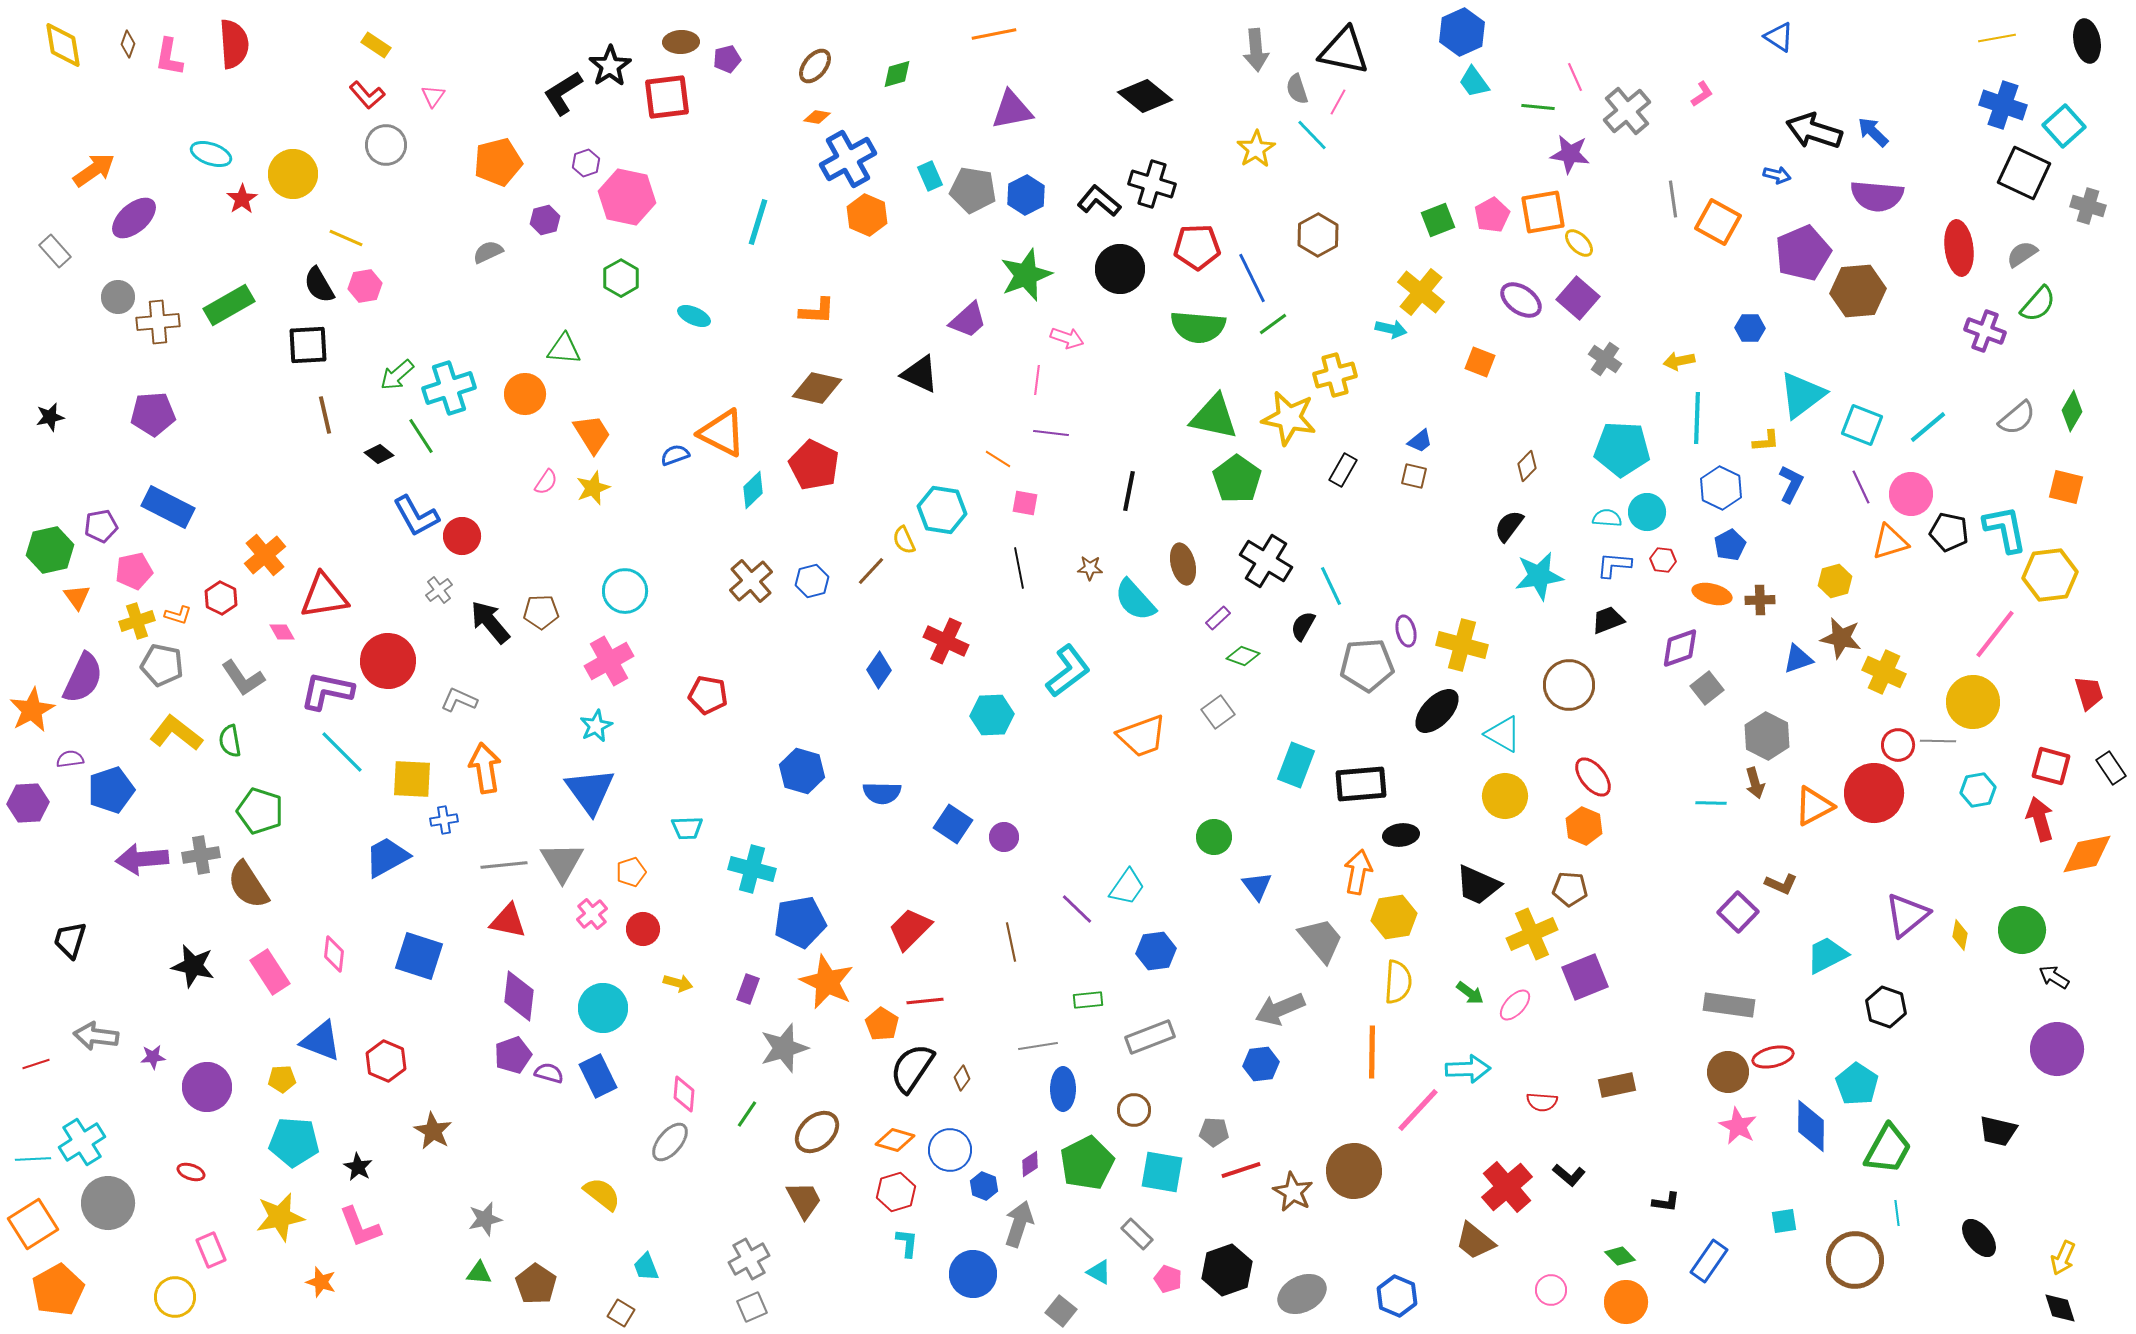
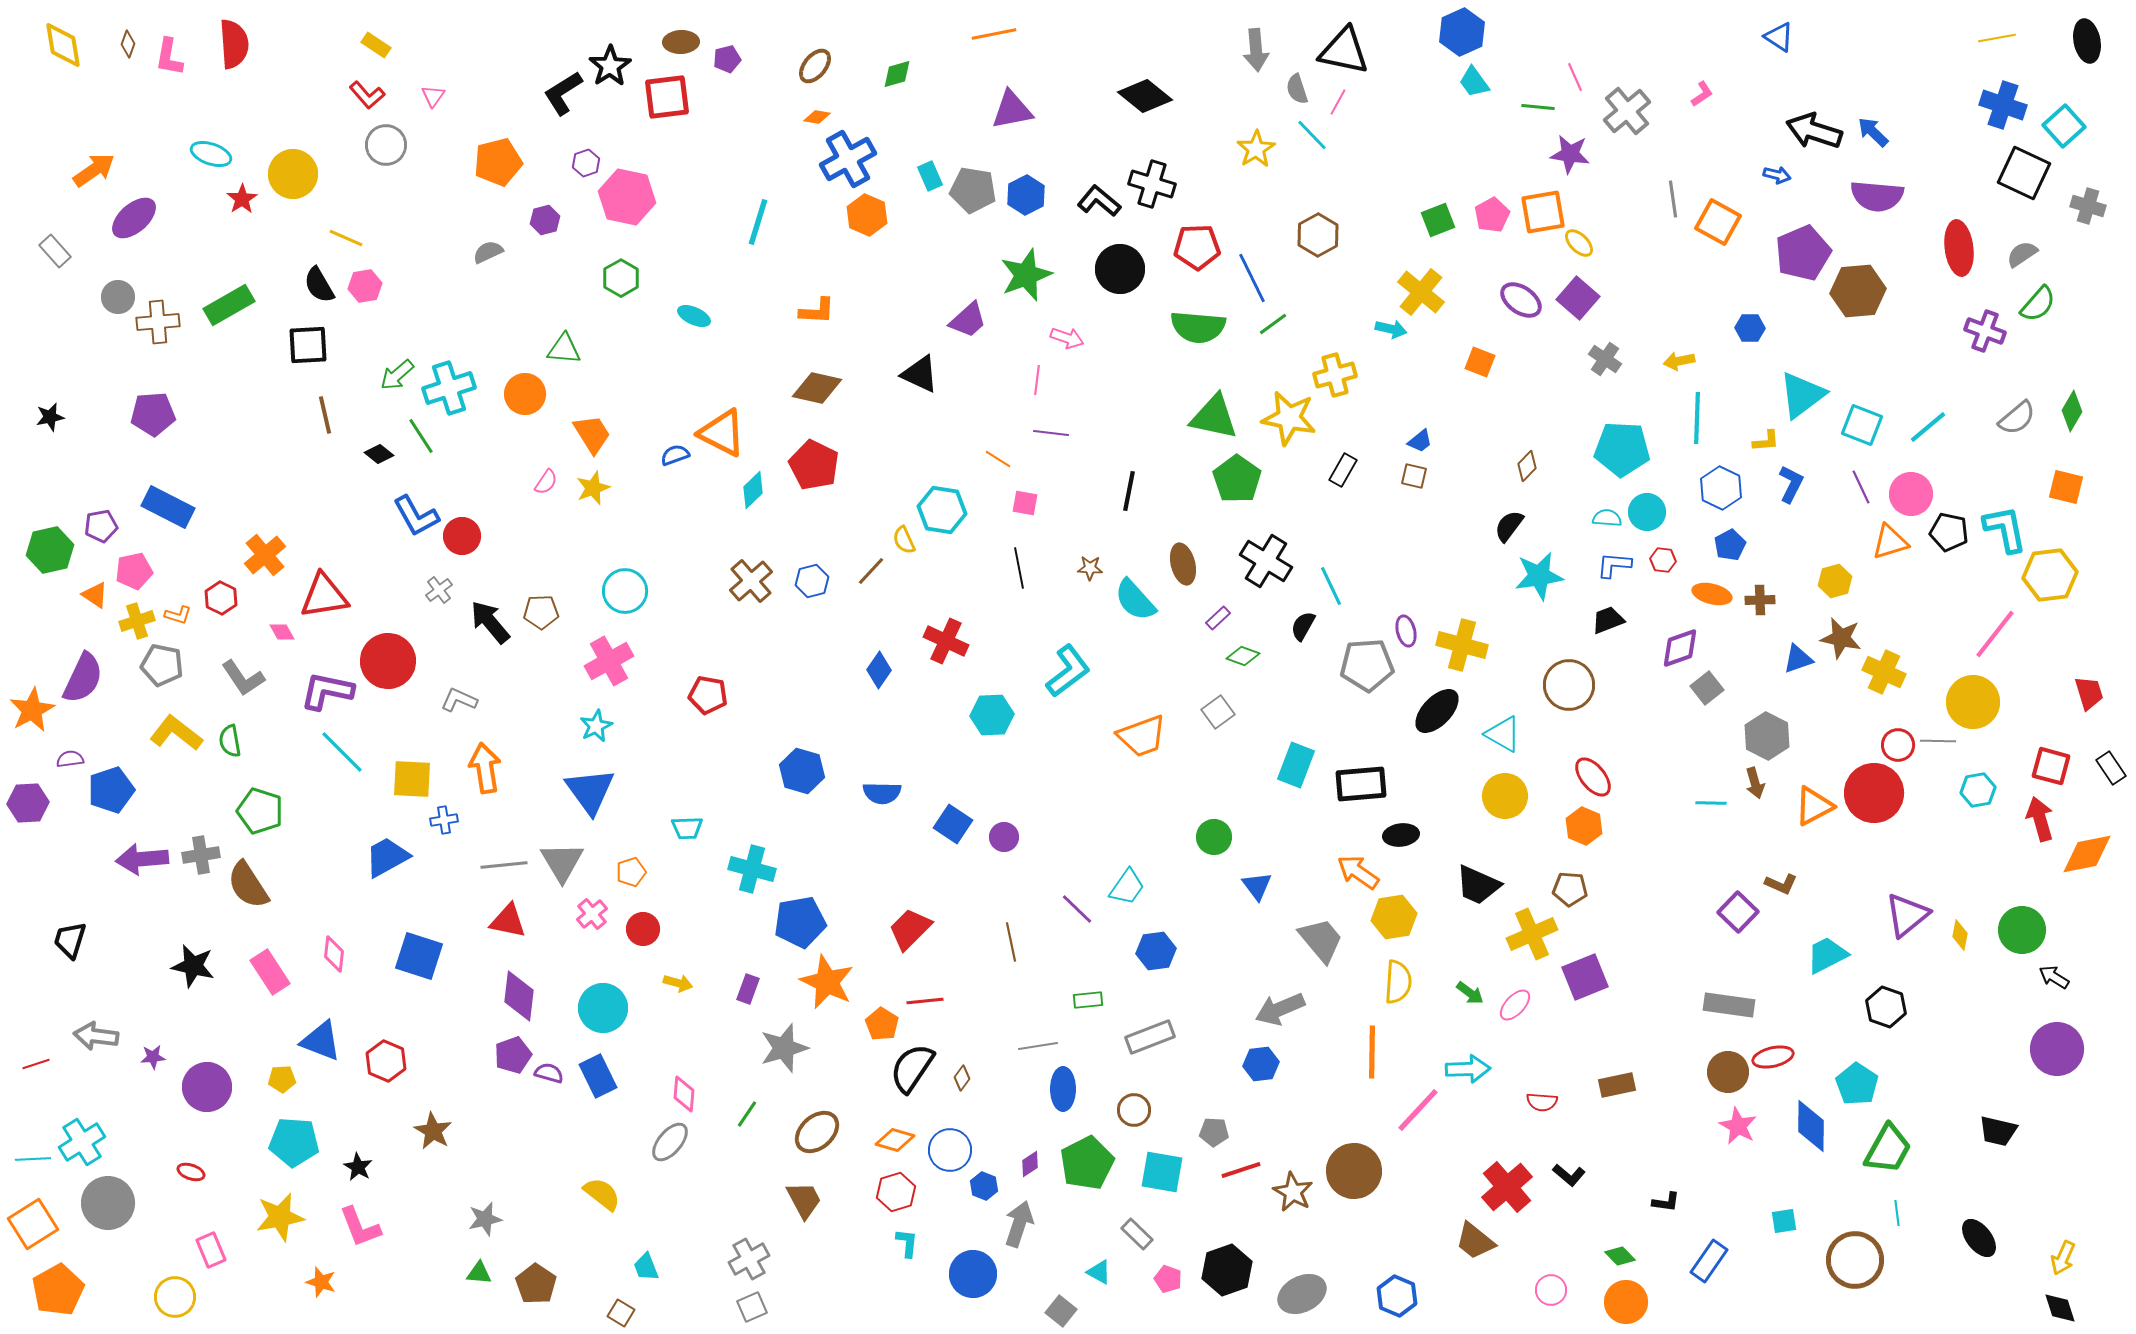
orange triangle at (77, 597): moved 18 px right, 2 px up; rotated 20 degrees counterclockwise
orange arrow at (1358, 872): rotated 66 degrees counterclockwise
